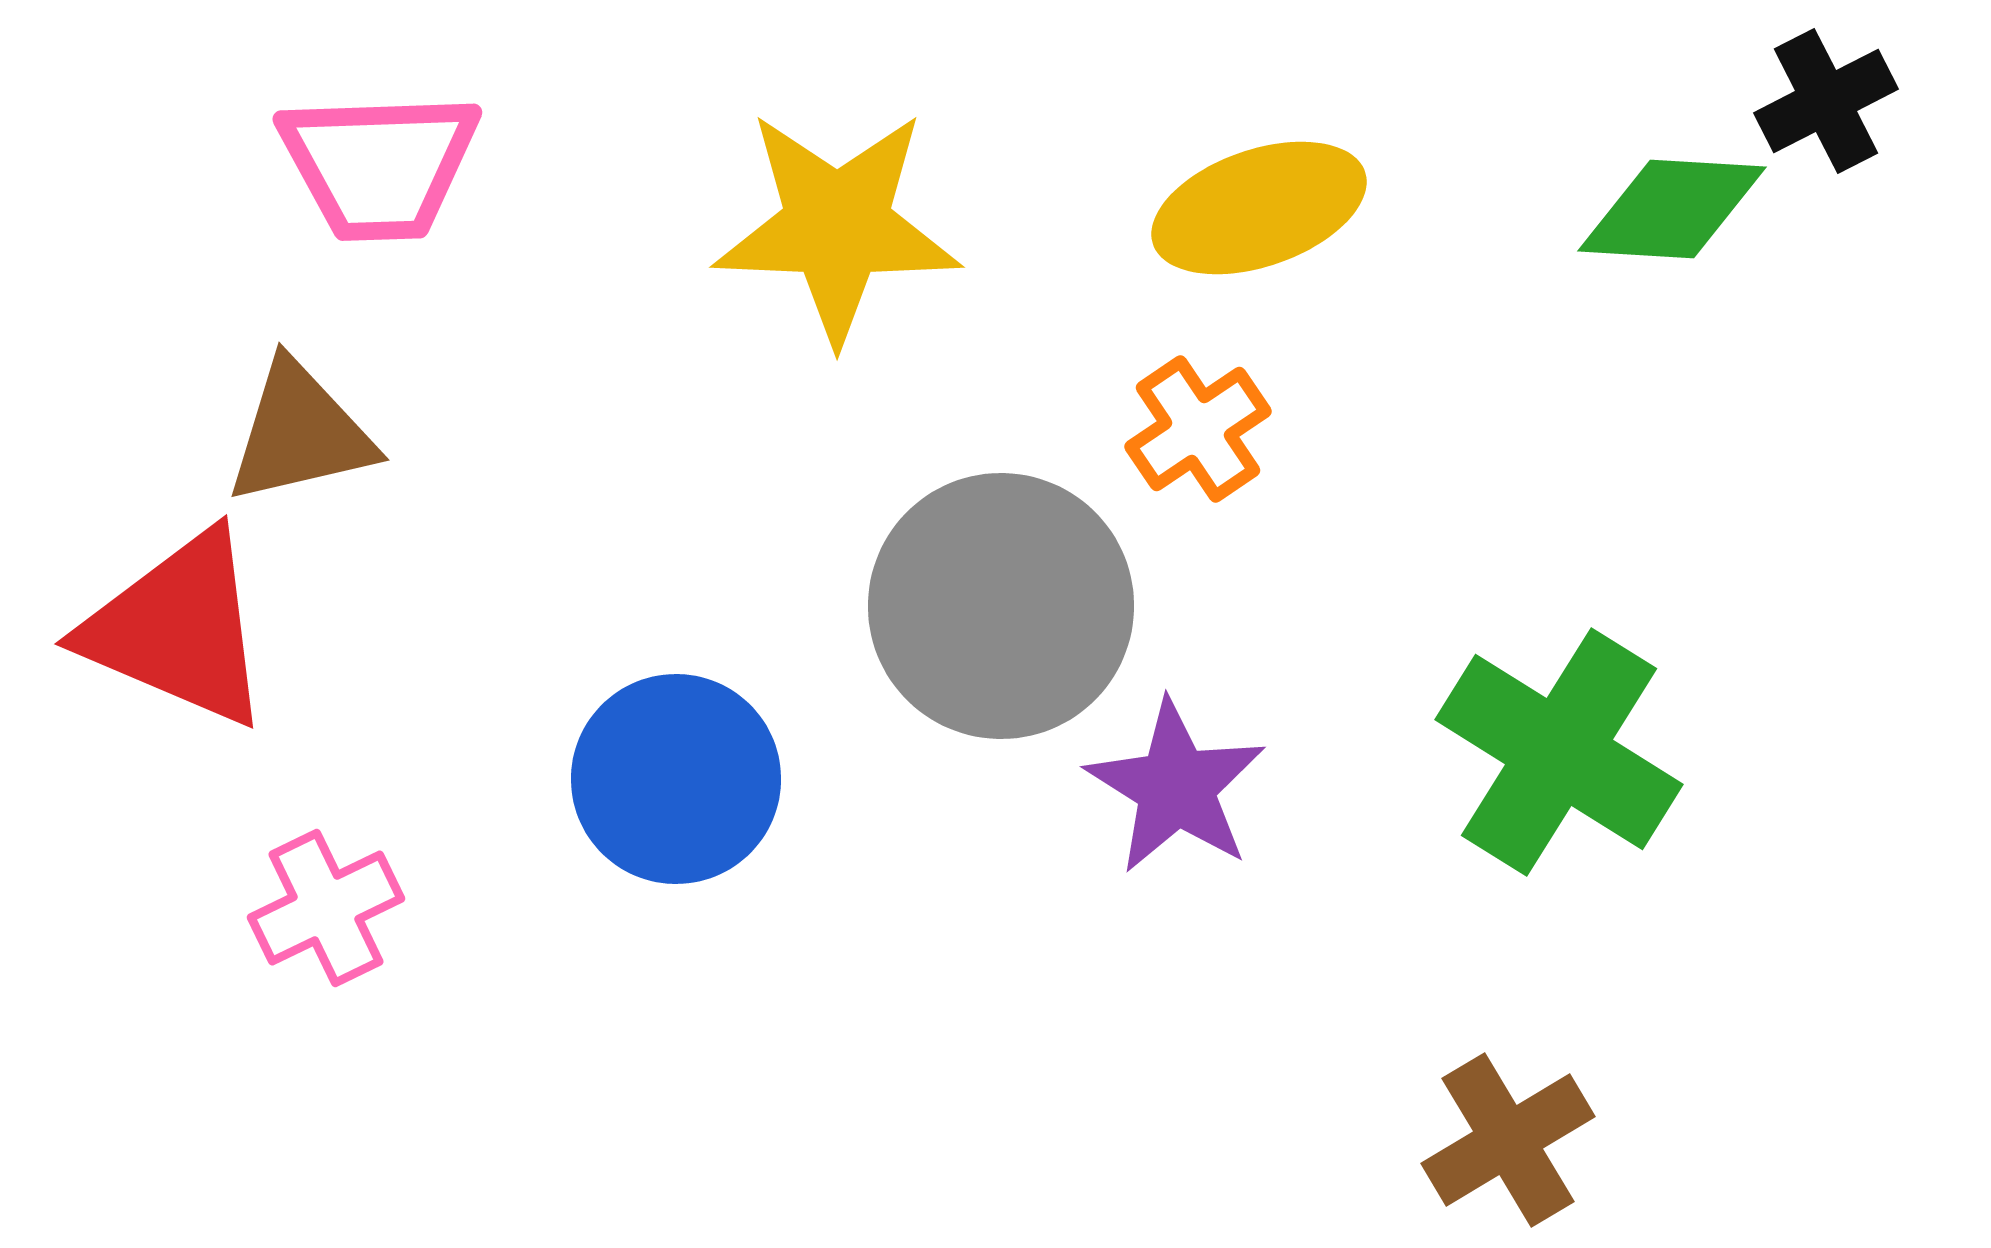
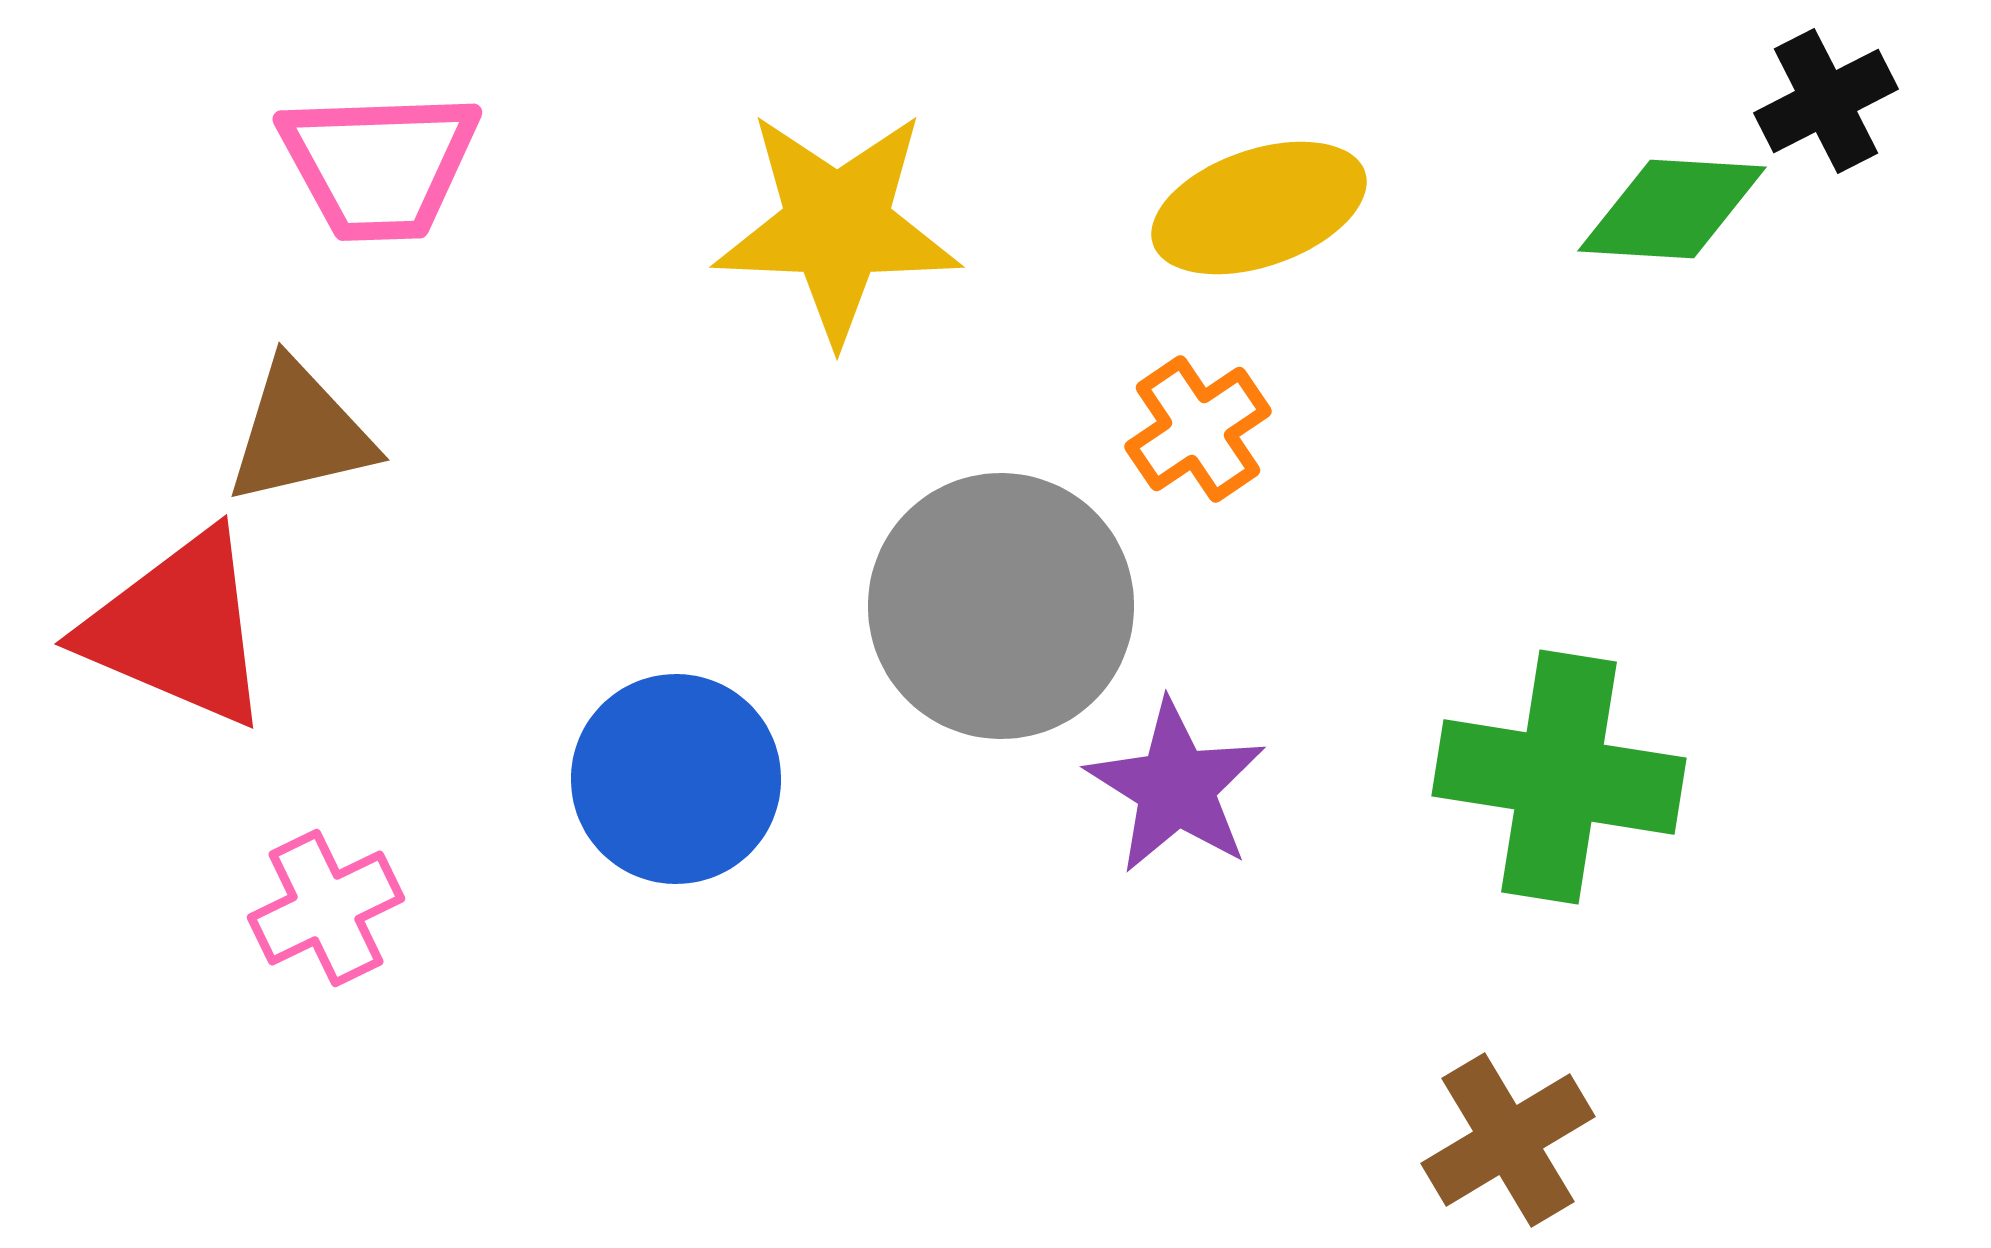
green cross: moved 25 px down; rotated 23 degrees counterclockwise
